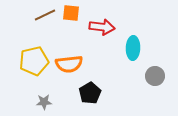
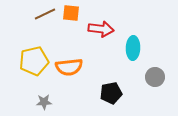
brown line: moved 1 px up
red arrow: moved 1 px left, 2 px down
orange semicircle: moved 3 px down
gray circle: moved 1 px down
black pentagon: moved 21 px right; rotated 20 degrees clockwise
